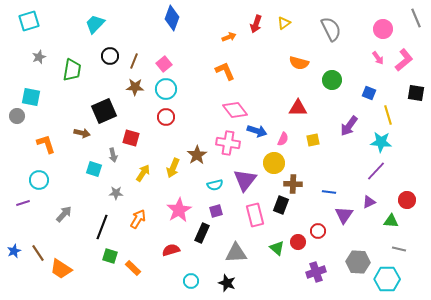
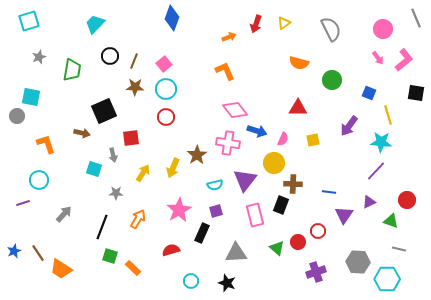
red square at (131, 138): rotated 24 degrees counterclockwise
green triangle at (391, 221): rotated 14 degrees clockwise
